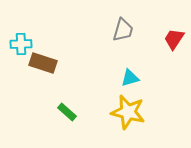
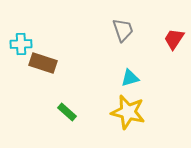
gray trapezoid: rotated 35 degrees counterclockwise
